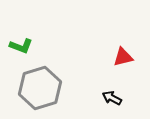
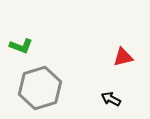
black arrow: moved 1 px left, 1 px down
